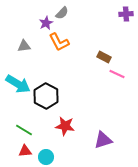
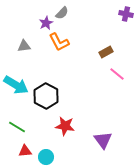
purple cross: rotated 16 degrees clockwise
brown rectangle: moved 2 px right, 5 px up; rotated 56 degrees counterclockwise
pink line: rotated 14 degrees clockwise
cyan arrow: moved 2 px left, 1 px down
green line: moved 7 px left, 3 px up
purple triangle: rotated 48 degrees counterclockwise
